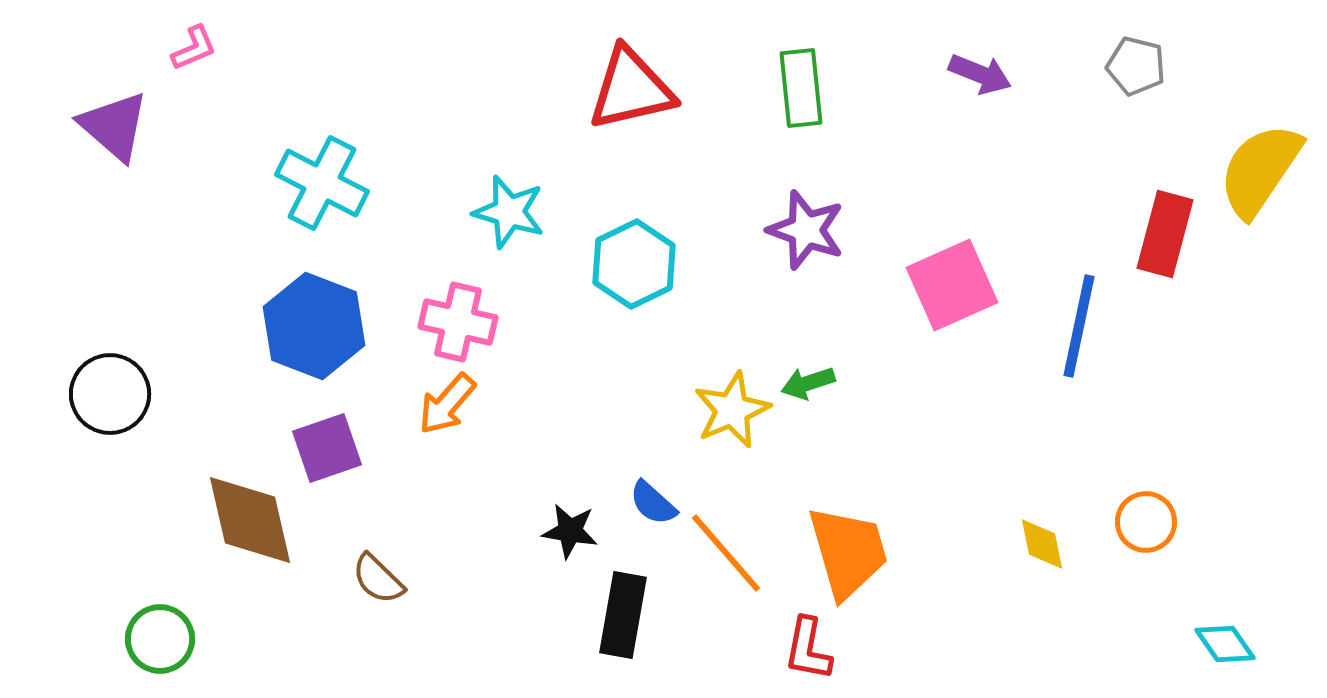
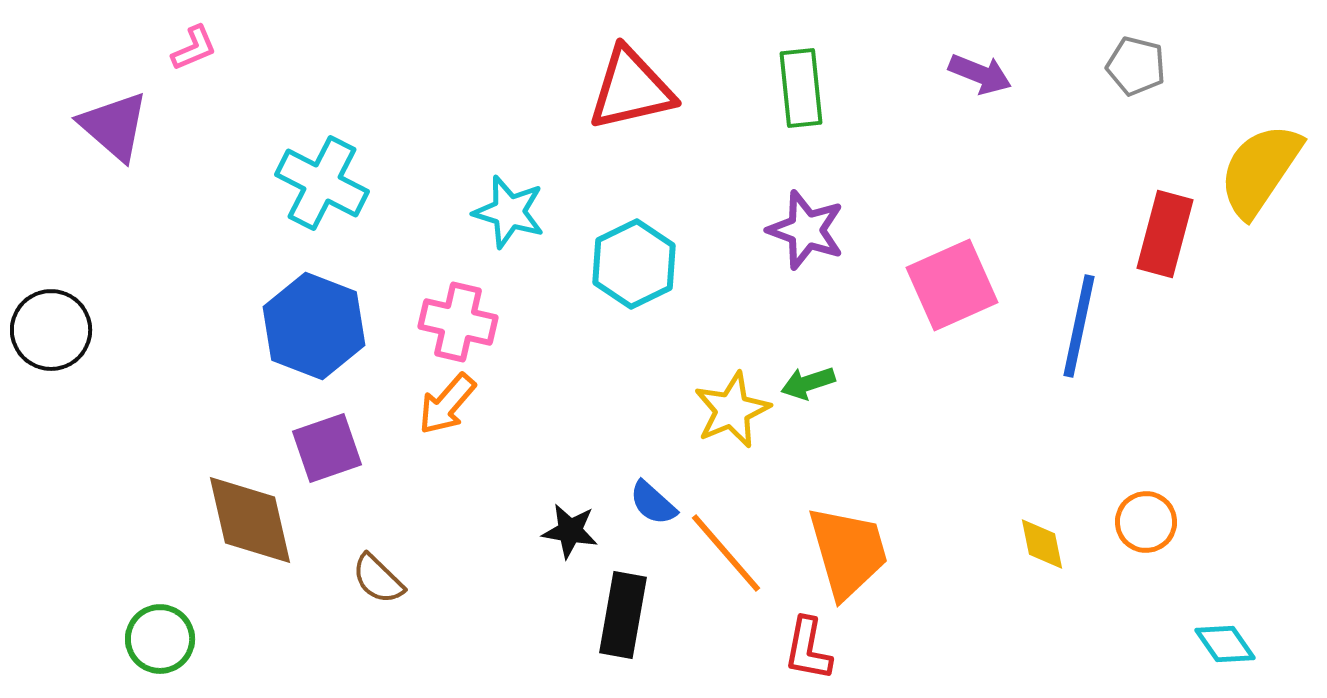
black circle: moved 59 px left, 64 px up
